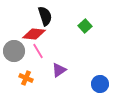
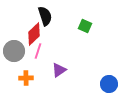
green square: rotated 24 degrees counterclockwise
red diamond: rotated 50 degrees counterclockwise
pink line: rotated 49 degrees clockwise
orange cross: rotated 24 degrees counterclockwise
blue circle: moved 9 px right
